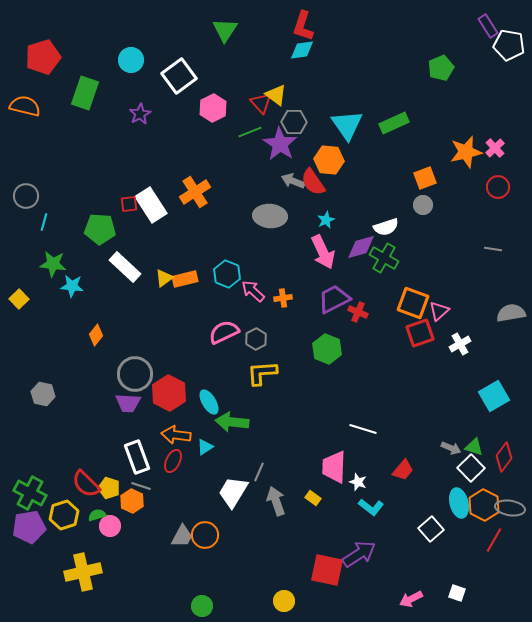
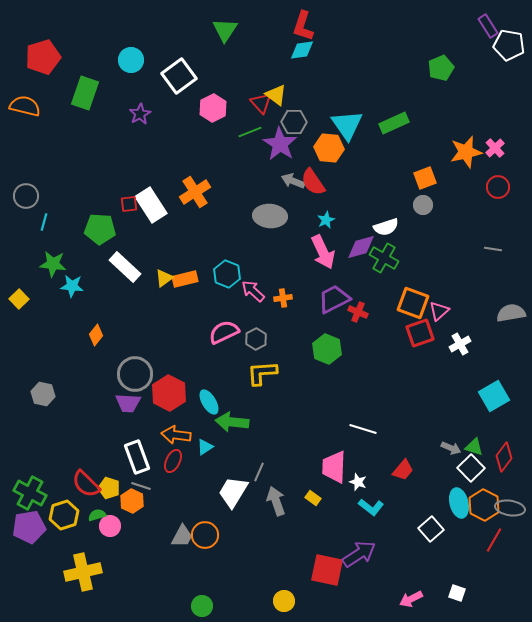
orange hexagon at (329, 160): moved 12 px up
